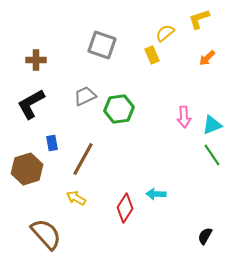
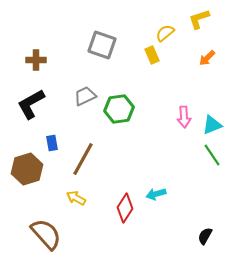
cyan arrow: rotated 18 degrees counterclockwise
